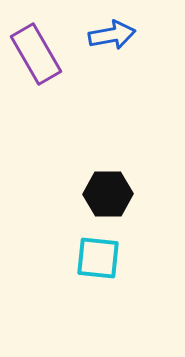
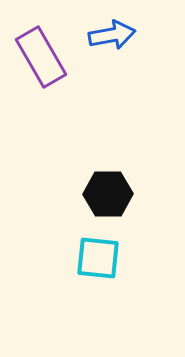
purple rectangle: moved 5 px right, 3 px down
